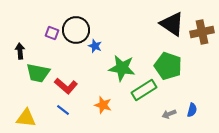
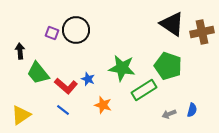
blue star: moved 7 px left, 33 px down
green trapezoid: rotated 40 degrees clockwise
yellow triangle: moved 5 px left, 3 px up; rotated 40 degrees counterclockwise
